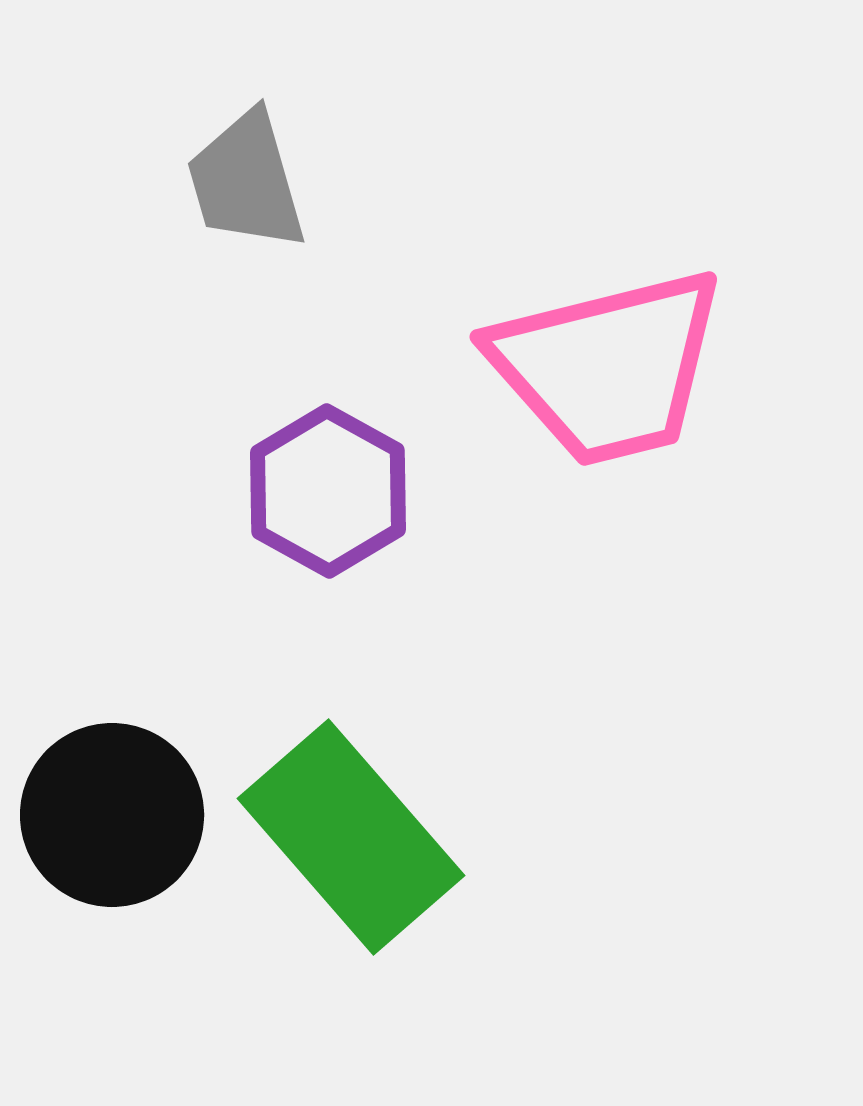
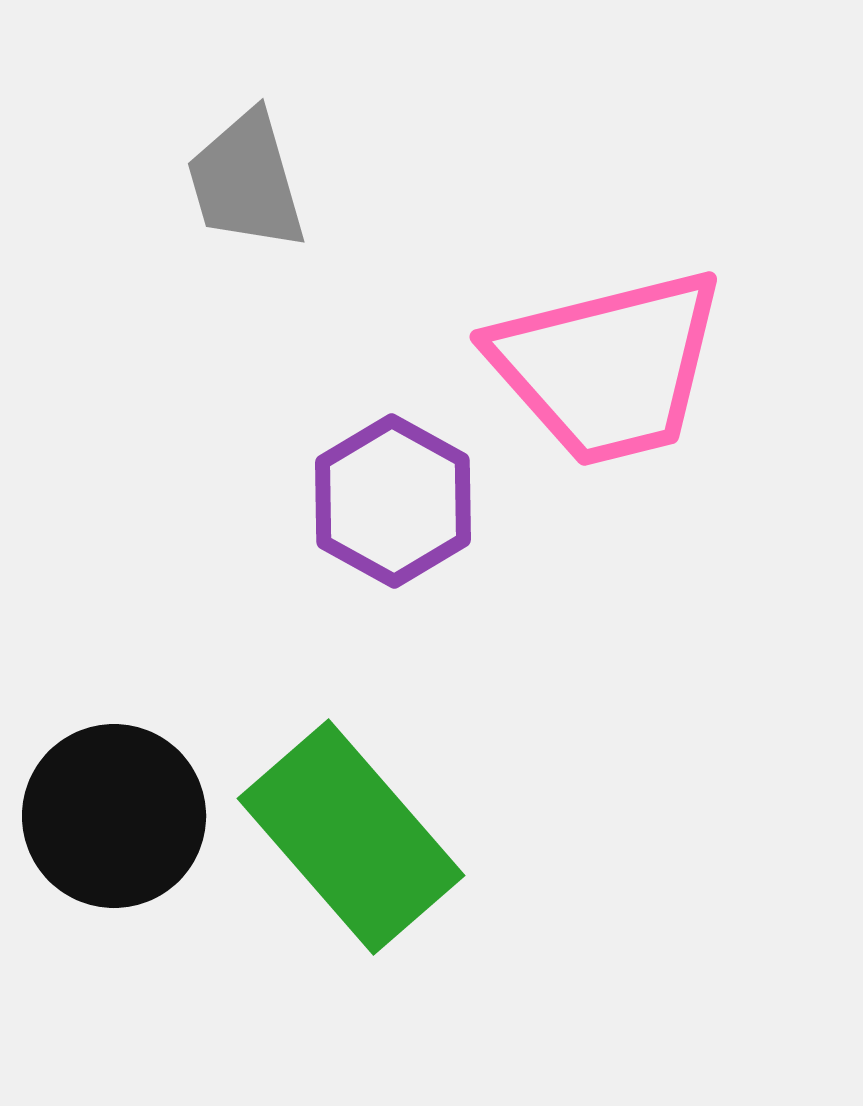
purple hexagon: moved 65 px right, 10 px down
black circle: moved 2 px right, 1 px down
